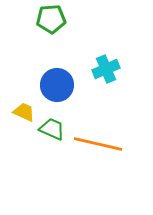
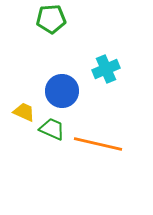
blue circle: moved 5 px right, 6 px down
